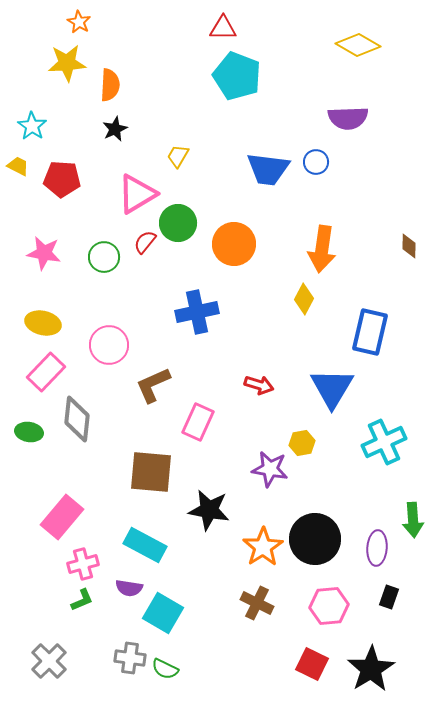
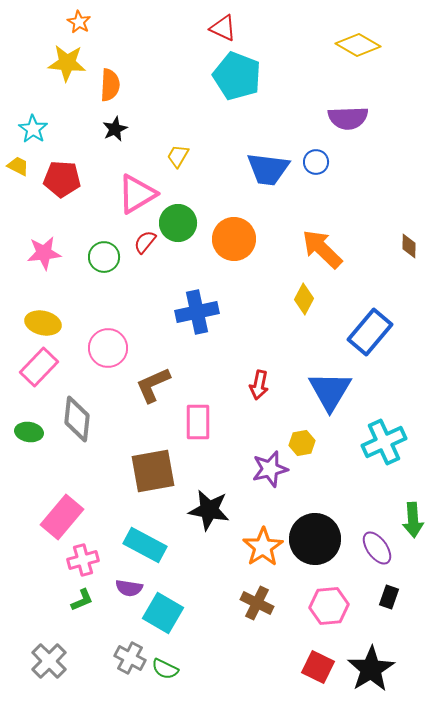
red triangle at (223, 28): rotated 24 degrees clockwise
yellow star at (67, 63): rotated 9 degrees clockwise
cyan star at (32, 126): moved 1 px right, 3 px down
orange circle at (234, 244): moved 5 px up
orange arrow at (322, 249): rotated 126 degrees clockwise
pink star at (44, 253): rotated 16 degrees counterclockwise
blue rectangle at (370, 332): rotated 27 degrees clockwise
pink circle at (109, 345): moved 1 px left, 3 px down
pink rectangle at (46, 372): moved 7 px left, 5 px up
red arrow at (259, 385): rotated 84 degrees clockwise
blue triangle at (332, 388): moved 2 px left, 3 px down
pink rectangle at (198, 422): rotated 24 degrees counterclockwise
purple star at (270, 469): rotated 24 degrees counterclockwise
brown square at (151, 472): moved 2 px right, 1 px up; rotated 15 degrees counterclockwise
purple ellipse at (377, 548): rotated 40 degrees counterclockwise
pink cross at (83, 564): moved 4 px up
gray cross at (130, 658): rotated 20 degrees clockwise
red square at (312, 664): moved 6 px right, 3 px down
